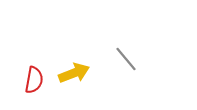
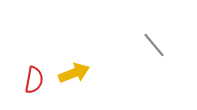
gray line: moved 28 px right, 14 px up
